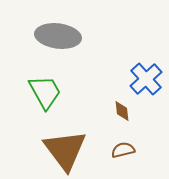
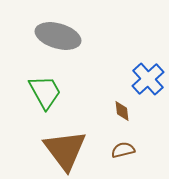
gray ellipse: rotated 9 degrees clockwise
blue cross: moved 2 px right
